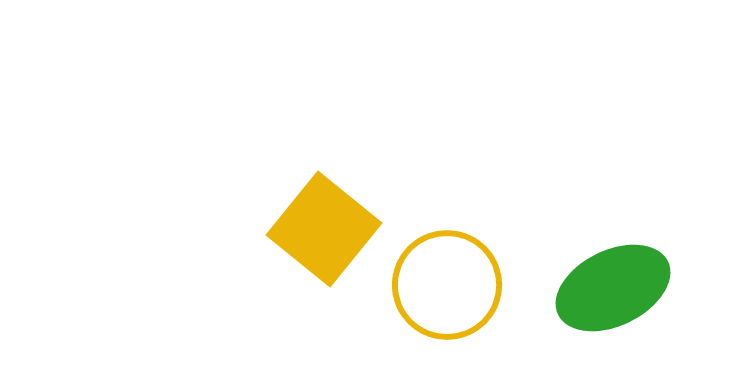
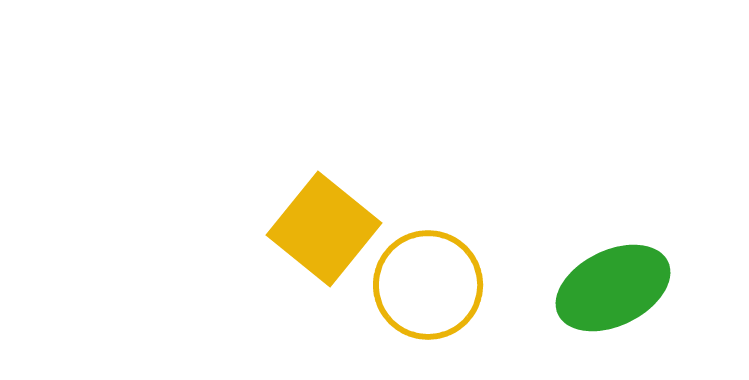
yellow circle: moved 19 px left
